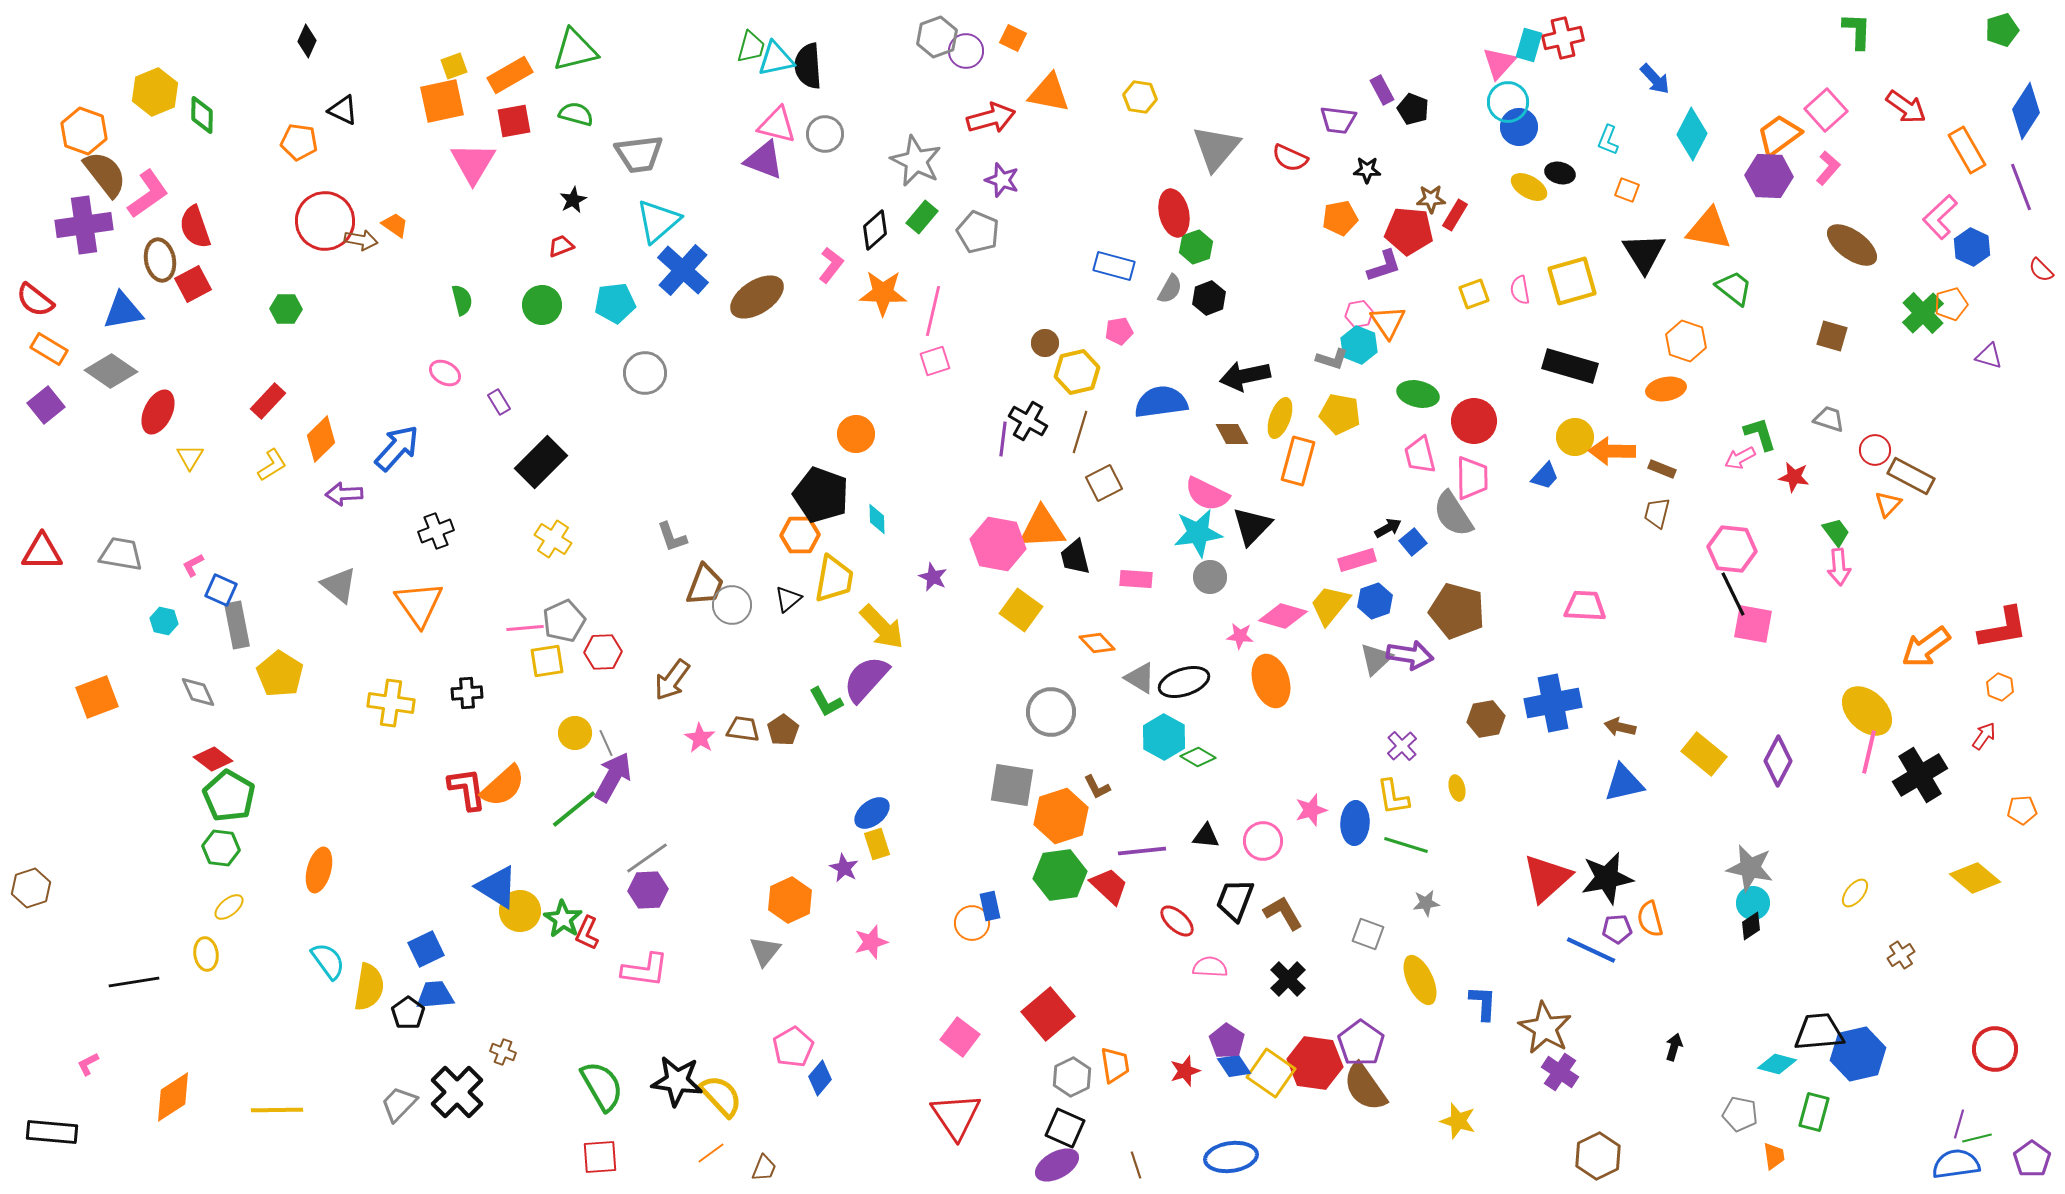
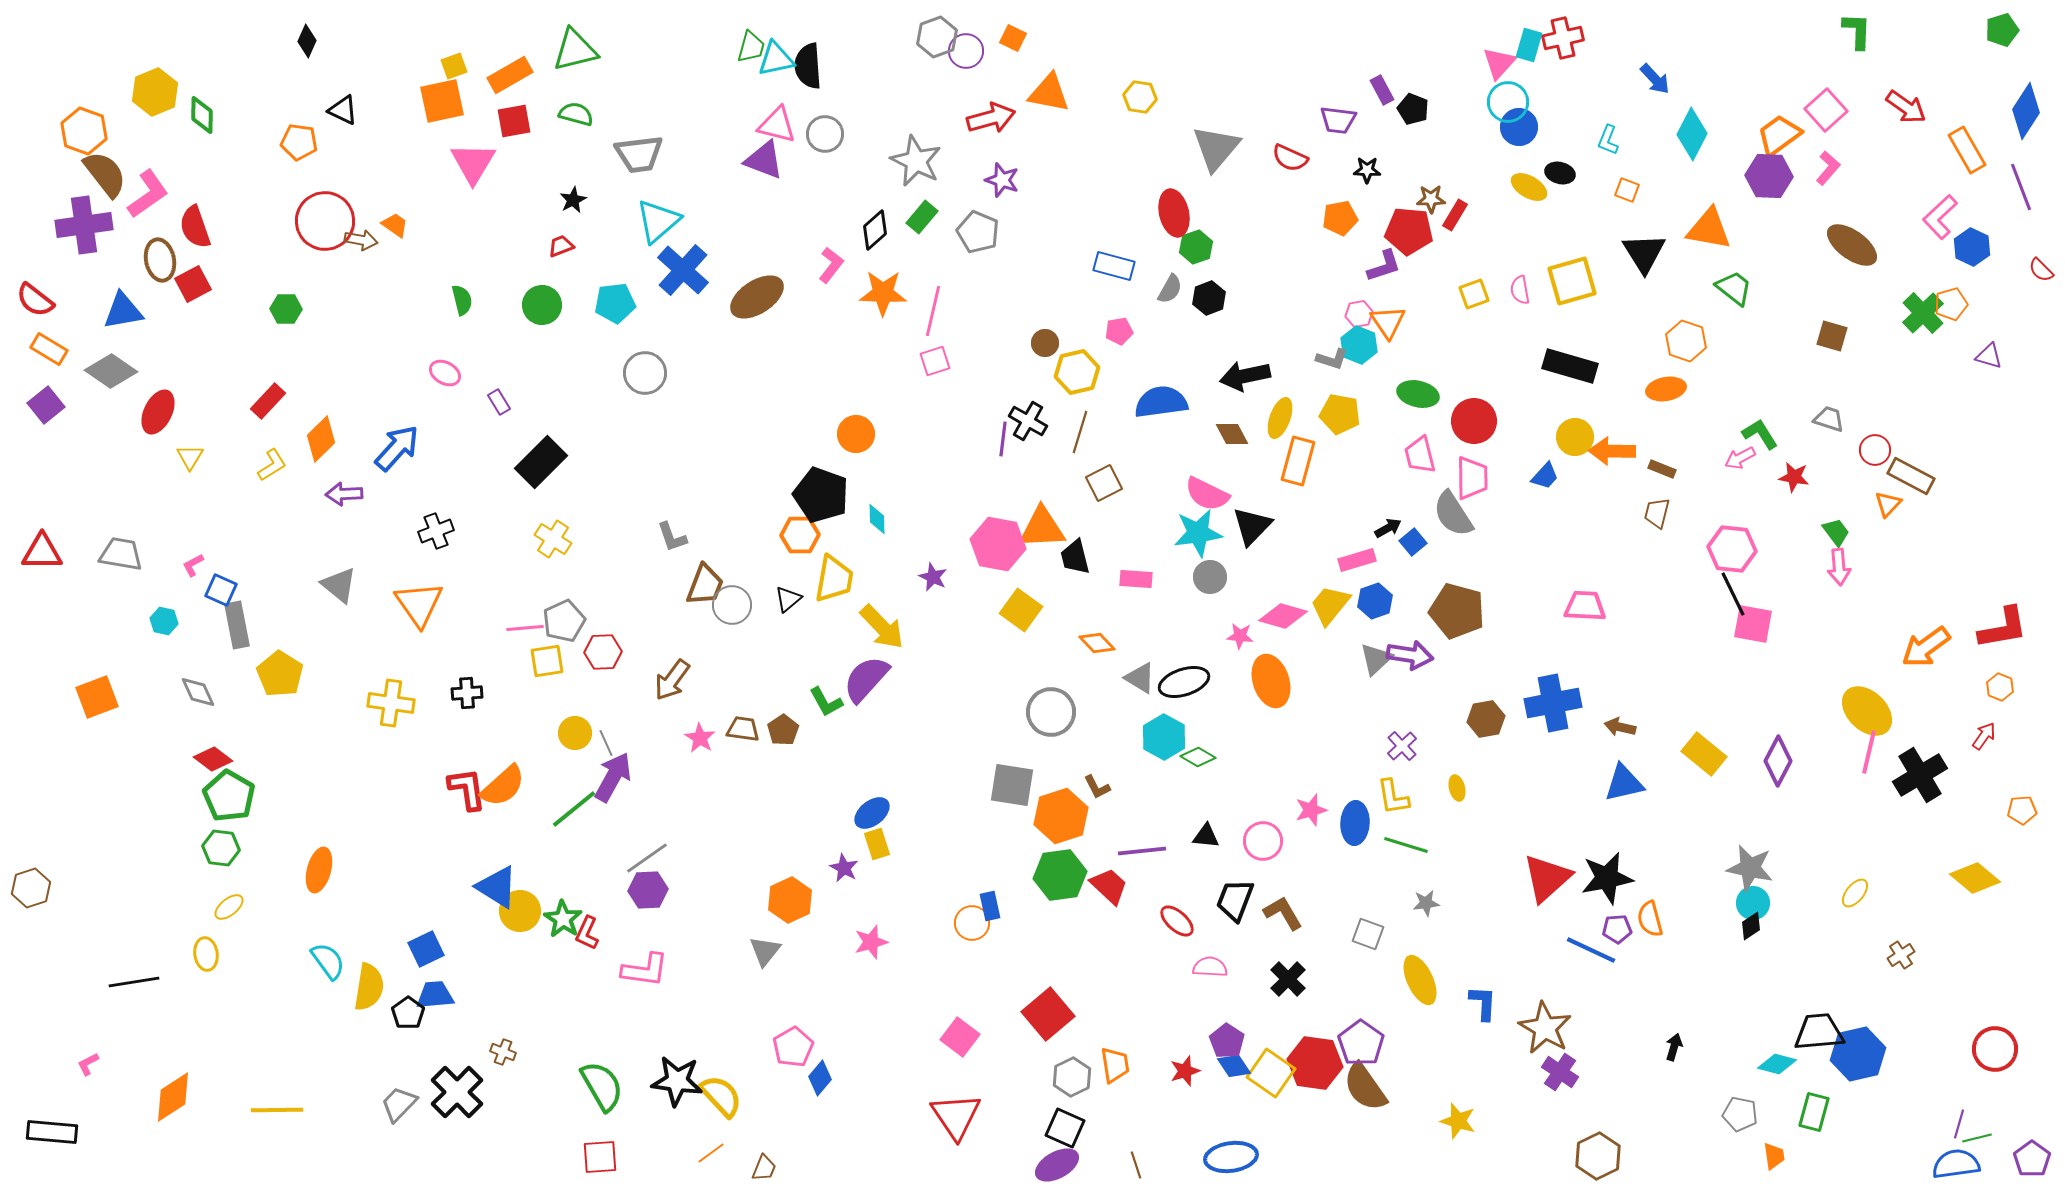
green L-shape at (1760, 434): rotated 15 degrees counterclockwise
